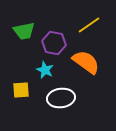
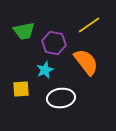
orange semicircle: rotated 16 degrees clockwise
cyan star: rotated 24 degrees clockwise
yellow square: moved 1 px up
